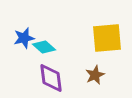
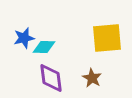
cyan diamond: rotated 40 degrees counterclockwise
brown star: moved 3 px left, 3 px down; rotated 18 degrees counterclockwise
